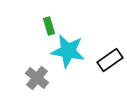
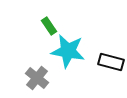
green rectangle: rotated 18 degrees counterclockwise
black rectangle: moved 1 px right, 2 px down; rotated 50 degrees clockwise
